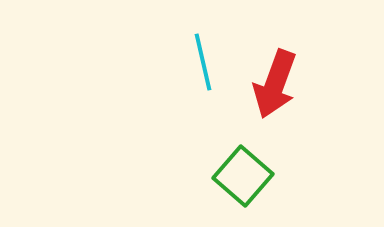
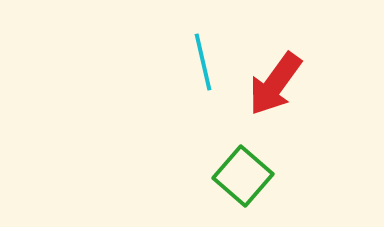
red arrow: rotated 16 degrees clockwise
